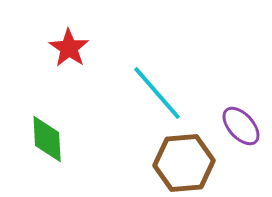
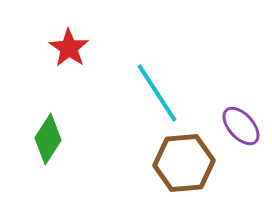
cyan line: rotated 8 degrees clockwise
green diamond: moved 1 px right; rotated 36 degrees clockwise
